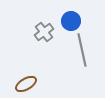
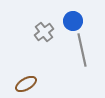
blue circle: moved 2 px right
